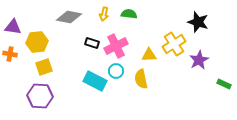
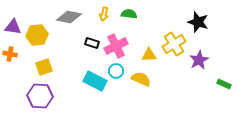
yellow hexagon: moved 7 px up
yellow semicircle: rotated 126 degrees clockwise
